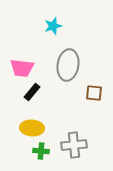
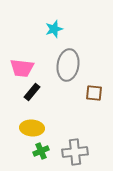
cyan star: moved 1 px right, 3 px down
gray cross: moved 1 px right, 7 px down
green cross: rotated 28 degrees counterclockwise
